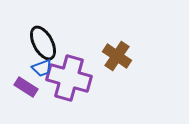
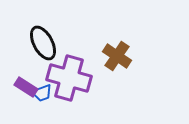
blue trapezoid: moved 25 px down
